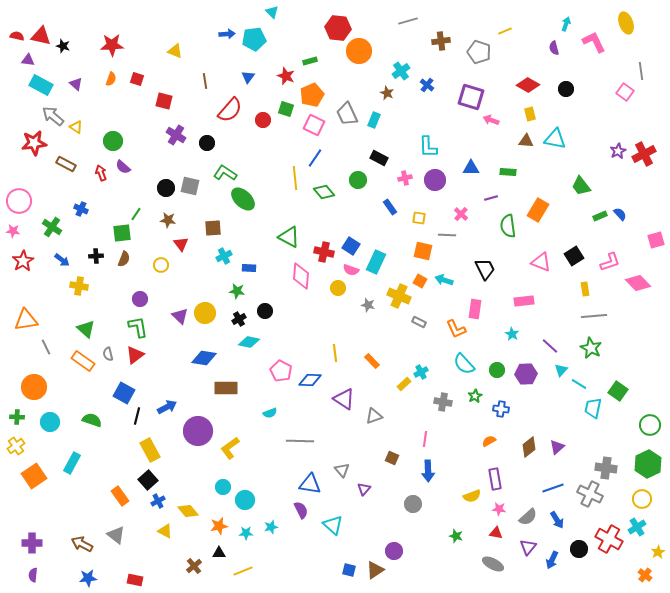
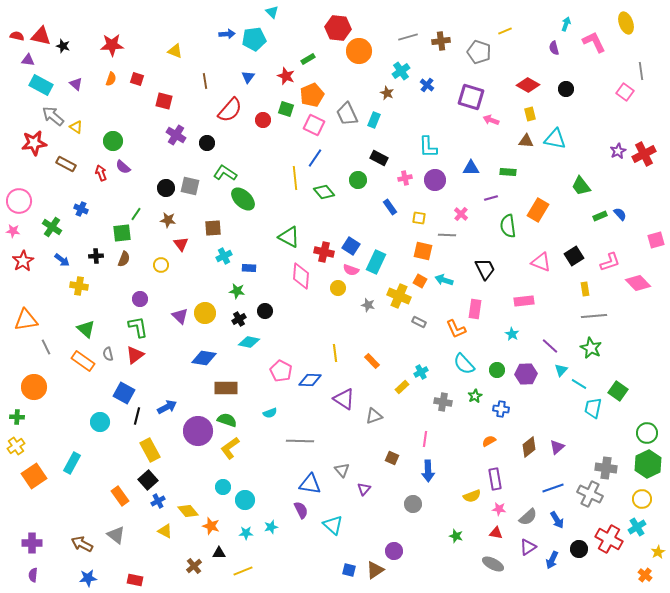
gray line at (408, 21): moved 16 px down
green rectangle at (310, 61): moved 2 px left, 2 px up; rotated 16 degrees counterclockwise
yellow rectangle at (404, 384): moved 2 px left, 3 px down
green semicircle at (92, 420): moved 135 px right
cyan circle at (50, 422): moved 50 px right
green circle at (650, 425): moved 3 px left, 8 px down
orange star at (219, 526): moved 8 px left; rotated 30 degrees clockwise
purple triangle at (528, 547): rotated 18 degrees clockwise
